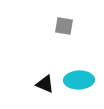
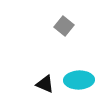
gray square: rotated 30 degrees clockwise
